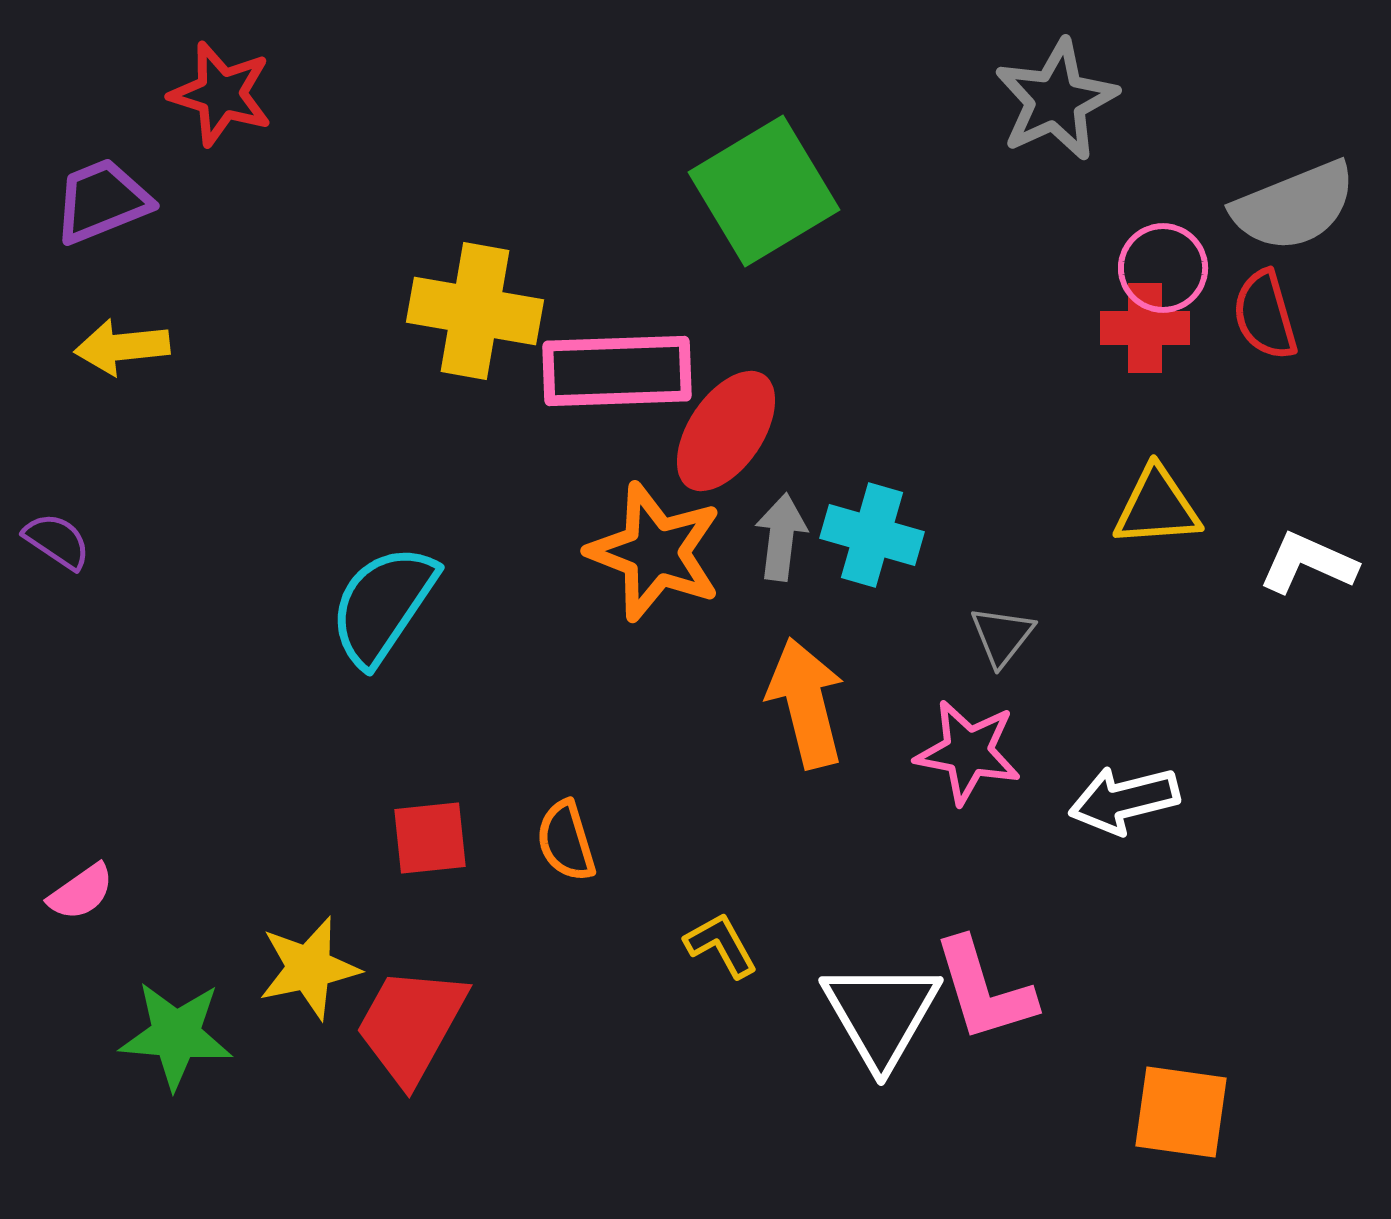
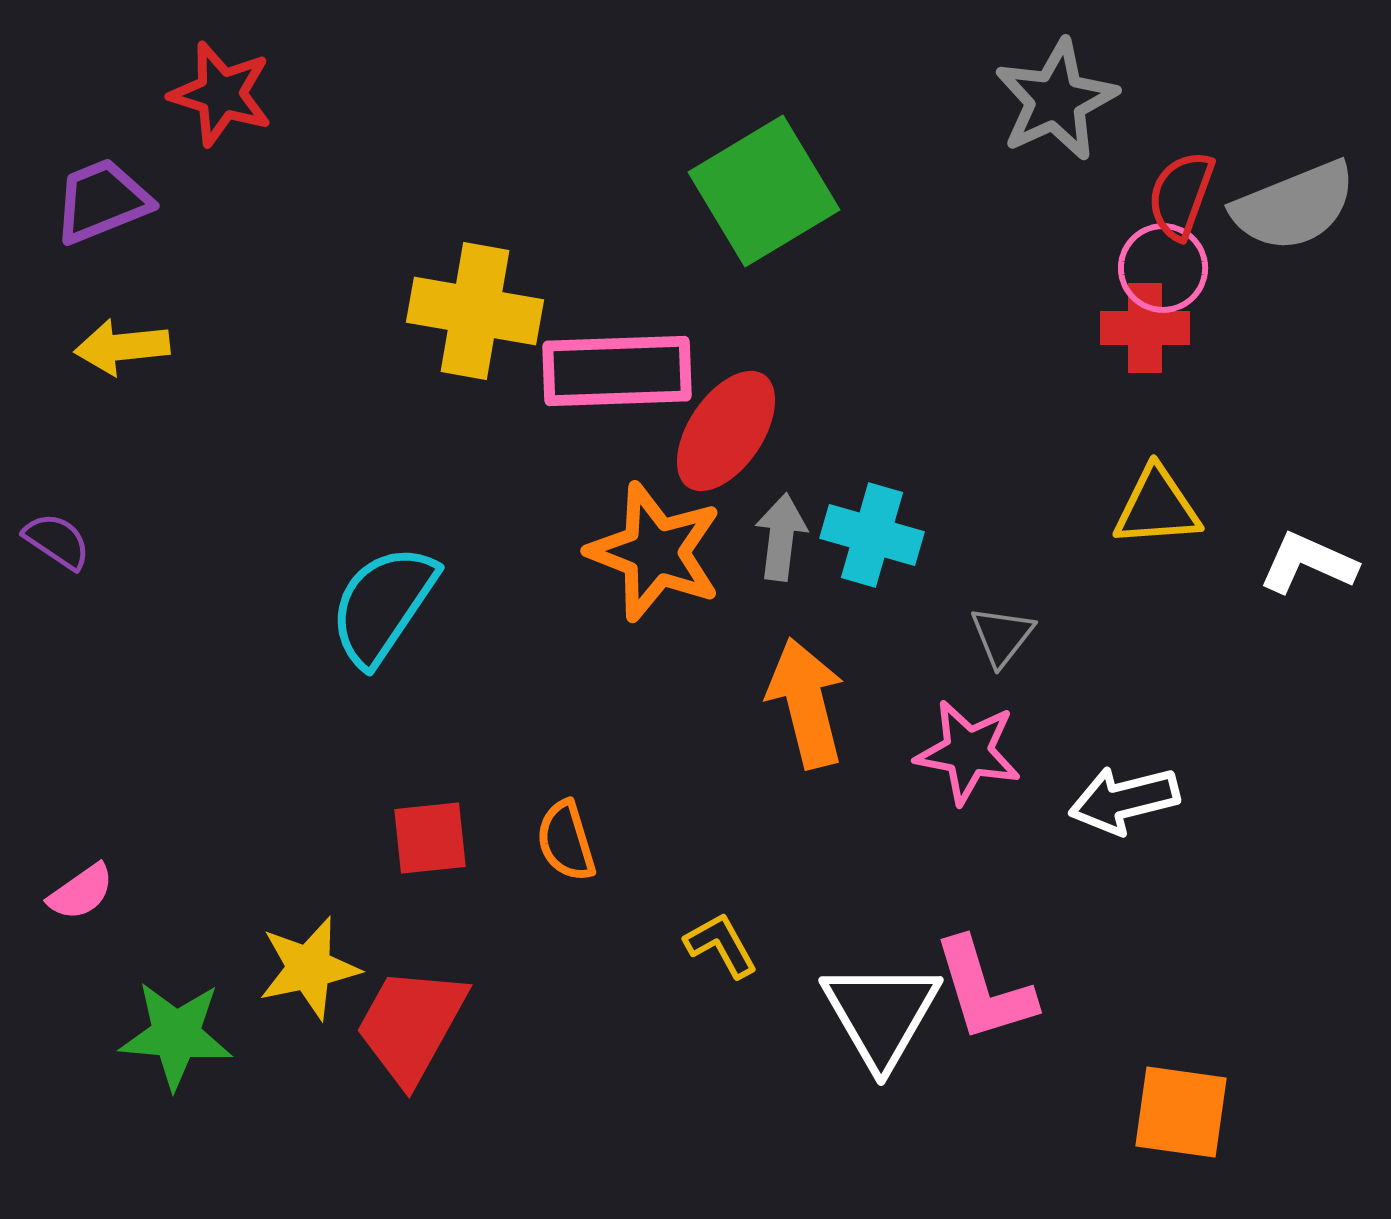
red semicircle: moved 84 px left, 120 px up; rotated 36 degrees clockwise
